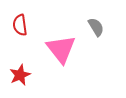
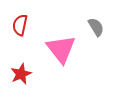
red semicircle: rotated 20 degrees clockwise
red star: moved 1 px right, 1 px up
